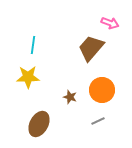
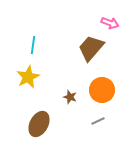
yellow star: rotated 25 degrees counterclockwise
